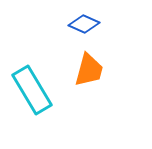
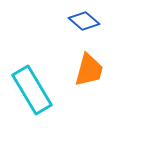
blue diamond: moved 3 px up; rotated 16 degrees clockwise
